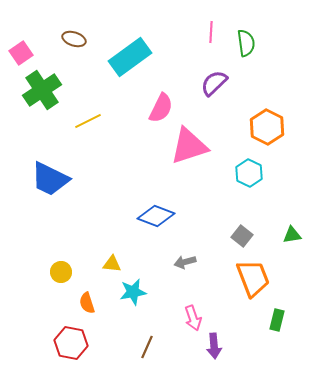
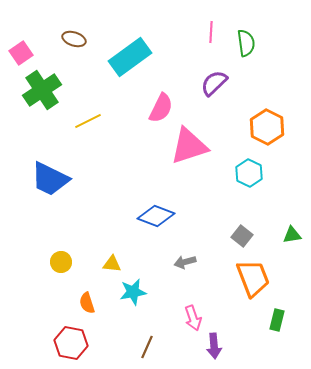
yellow circle: moved 10 px up
